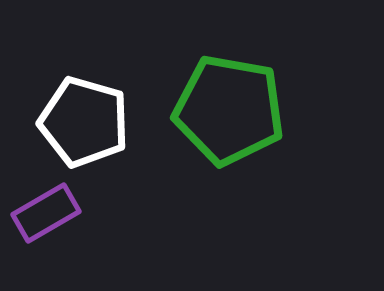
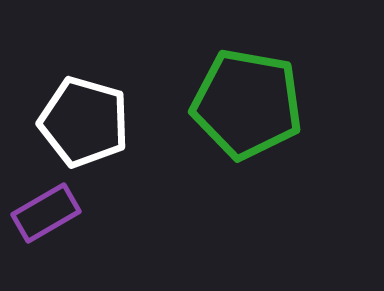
green pentagon: moved 18 px right, 6 px up
